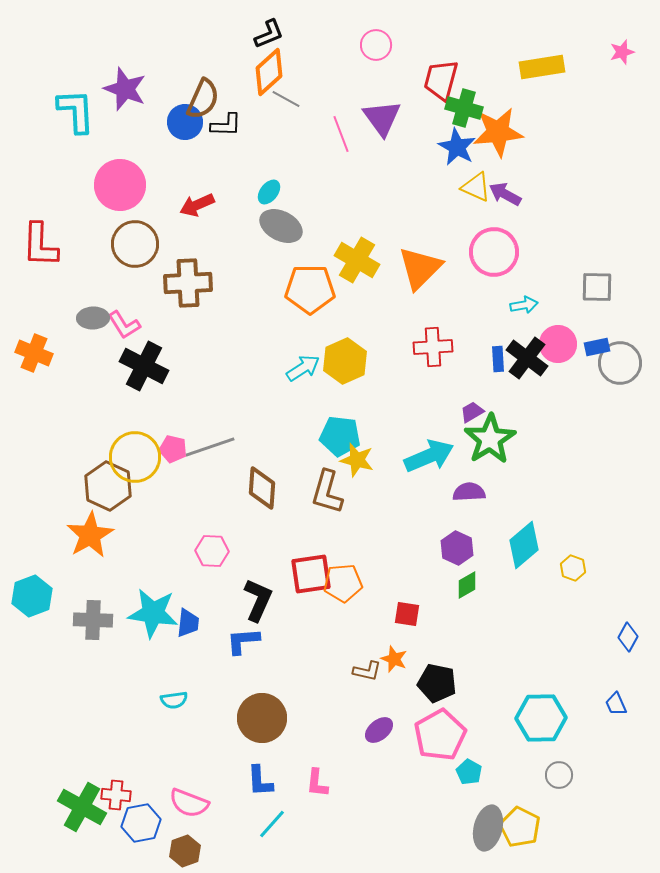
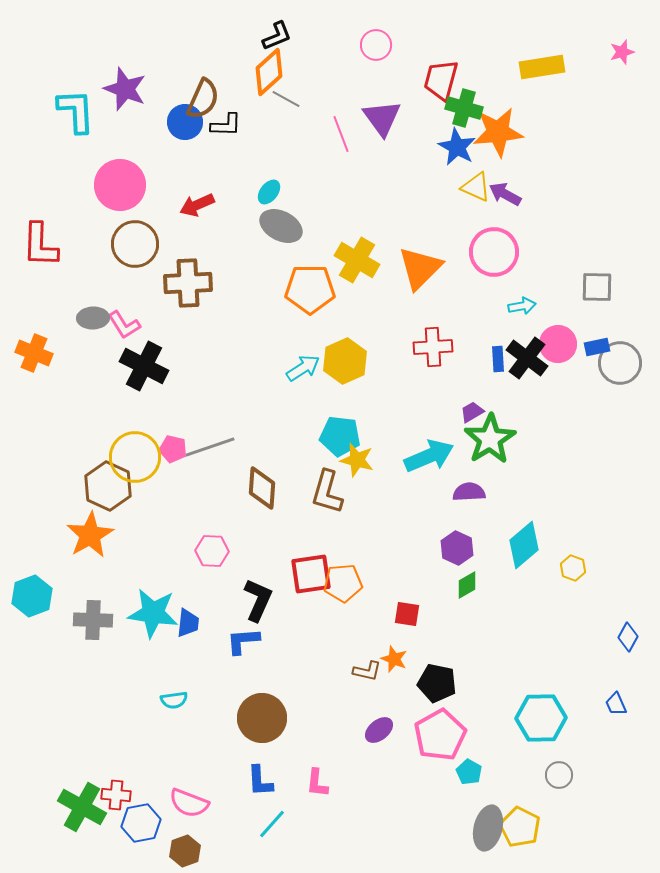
black L-shape at (269, 34): moved 8 px right, 2 px down
cyan arrow at (524, 305): moved 2 px left, 1 px down
